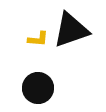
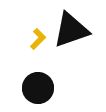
yellow L-shape: rotated 50 degrees counterclockwise
